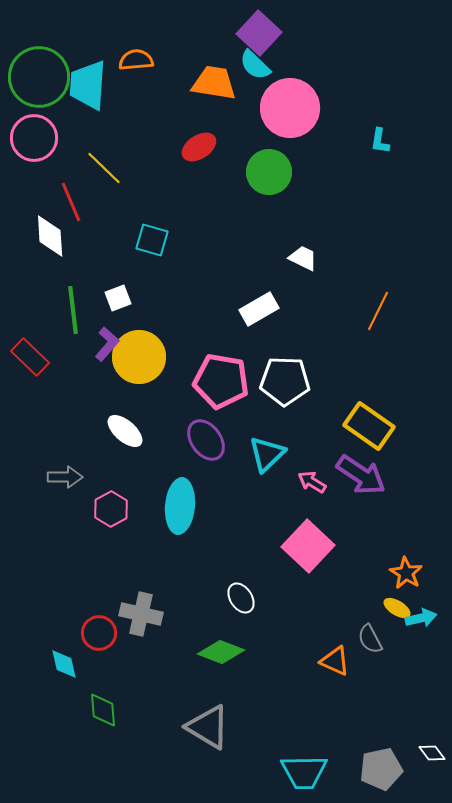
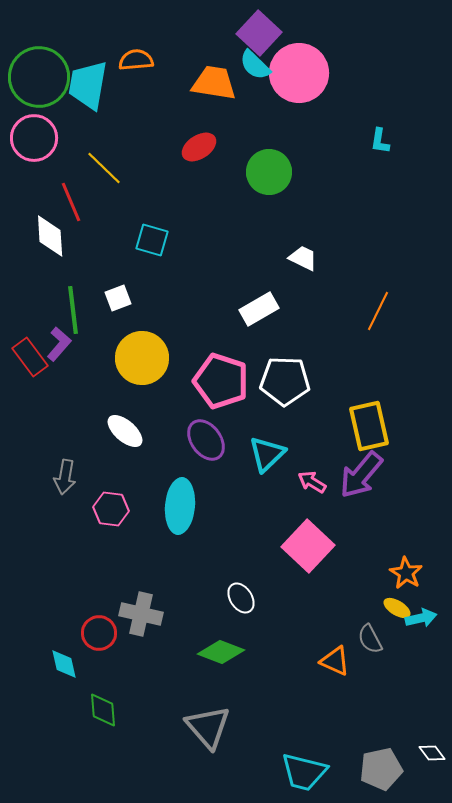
cyan trapezoid at (88, 85): rotated 6 degrees clockwise
pink circle at (290, 108): moved 9 px right, 35 px up
purple L-shape at (107, 344): moved 48 px left
red rectangle at (30, 357): rotated 9 degrees clockwise
yellow circle at (139, 357): moved 3 px right, 1 px down
pink pentagon at (221, 381): rotated 8 degrees clockwise
yellow rectangle at (369, 426): rotated 42 degrees clockwise
purple arrow at (361, 475): rotated 96 degrees clockwise
gray arrow at (65, 477): rotated 100 degrees clockwise
pink hexagon at (111, 509): rotated 24 degrees counterclockwise
gray triangle at (208, 727): rotated 18 degrees clockwise
cyan trapezoid at (304, 772): rotated 15 degrees clockwise
